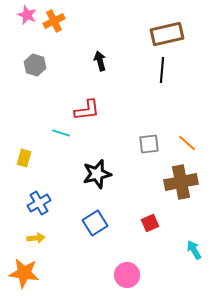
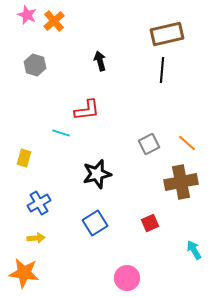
orange cross: rotated 15 degrees counterclockwise
gray square: rotated 20 degrees counterclockwise
pink circle: moved 3 px down
